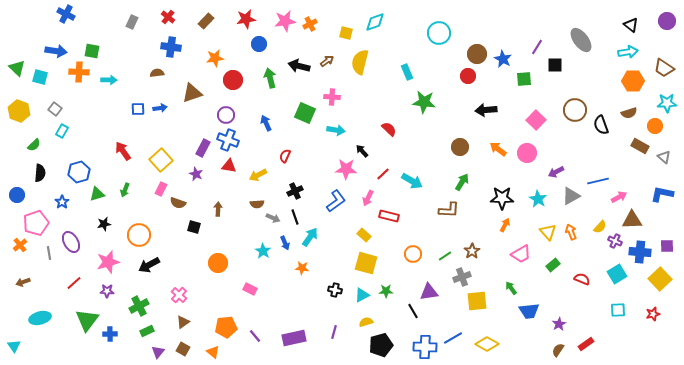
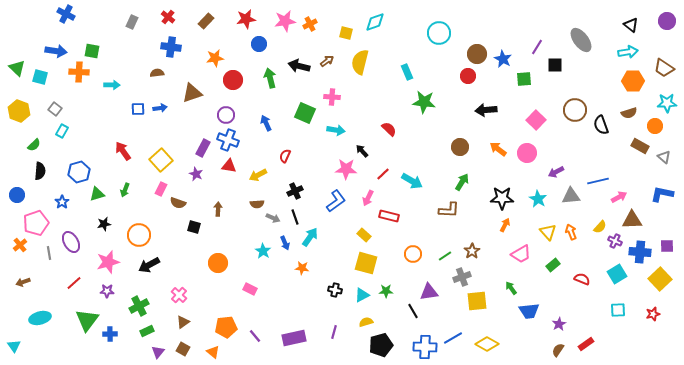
cyan arrow at (109, 80): moved 3 px right, 5 px down
black semicircle at (40, 173): moved 2 px up
gray triangle at (571, 196): rotated 24 degrees clockwise
